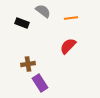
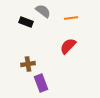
black rectangle: moved 4 px right, 1 px up
purple rectangle: moved 1 px right; rotated 12 degrees clockwise
